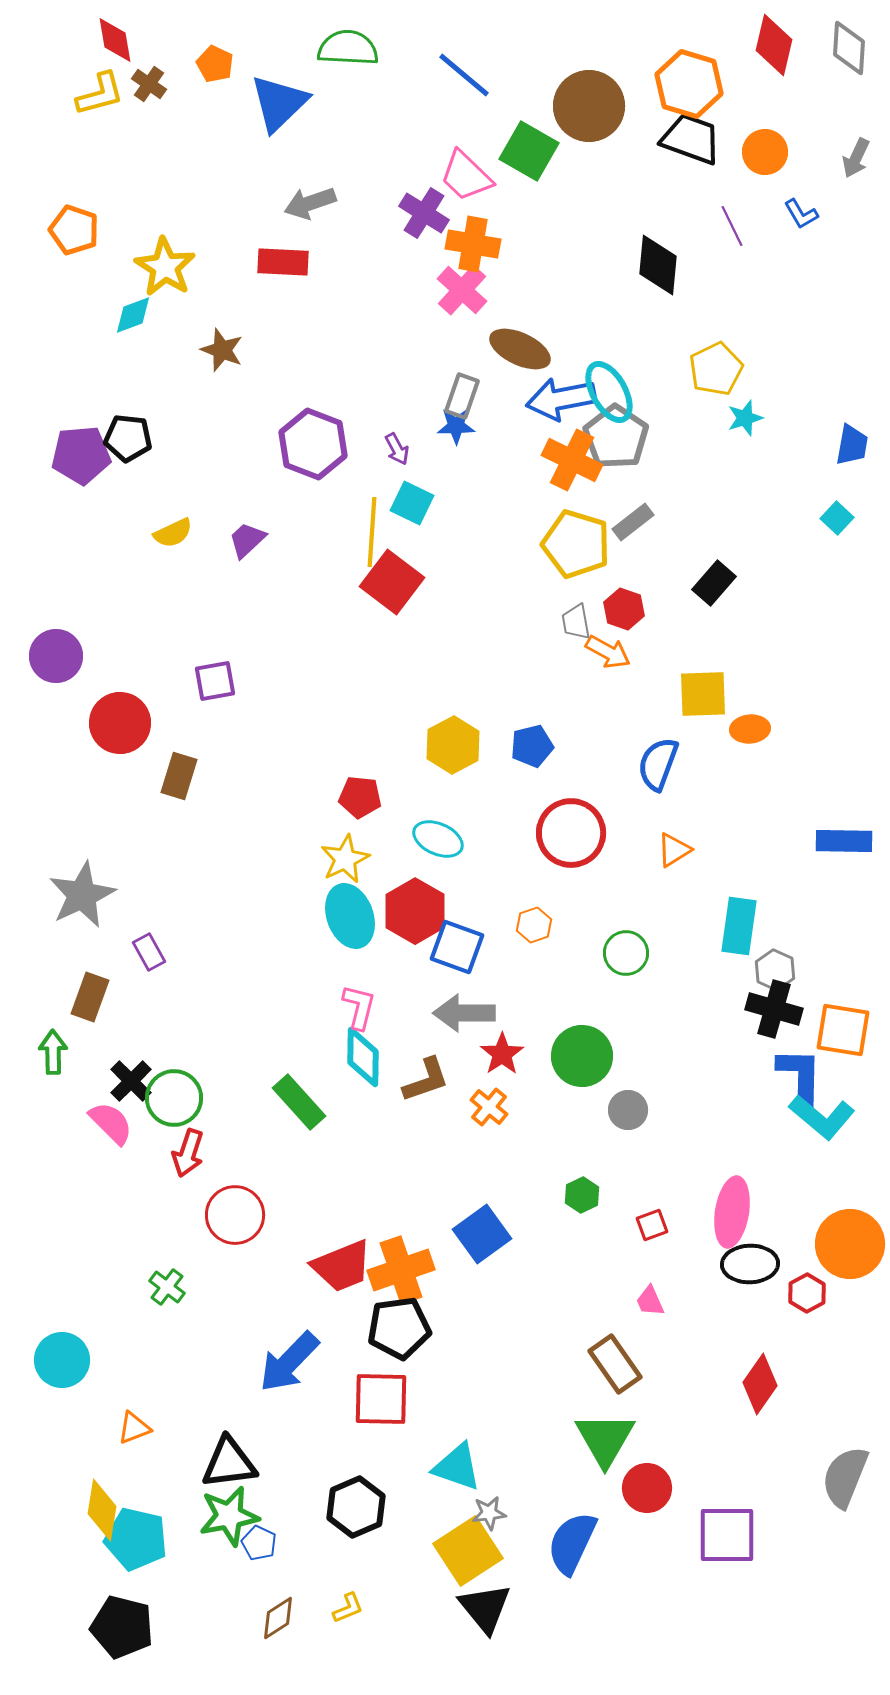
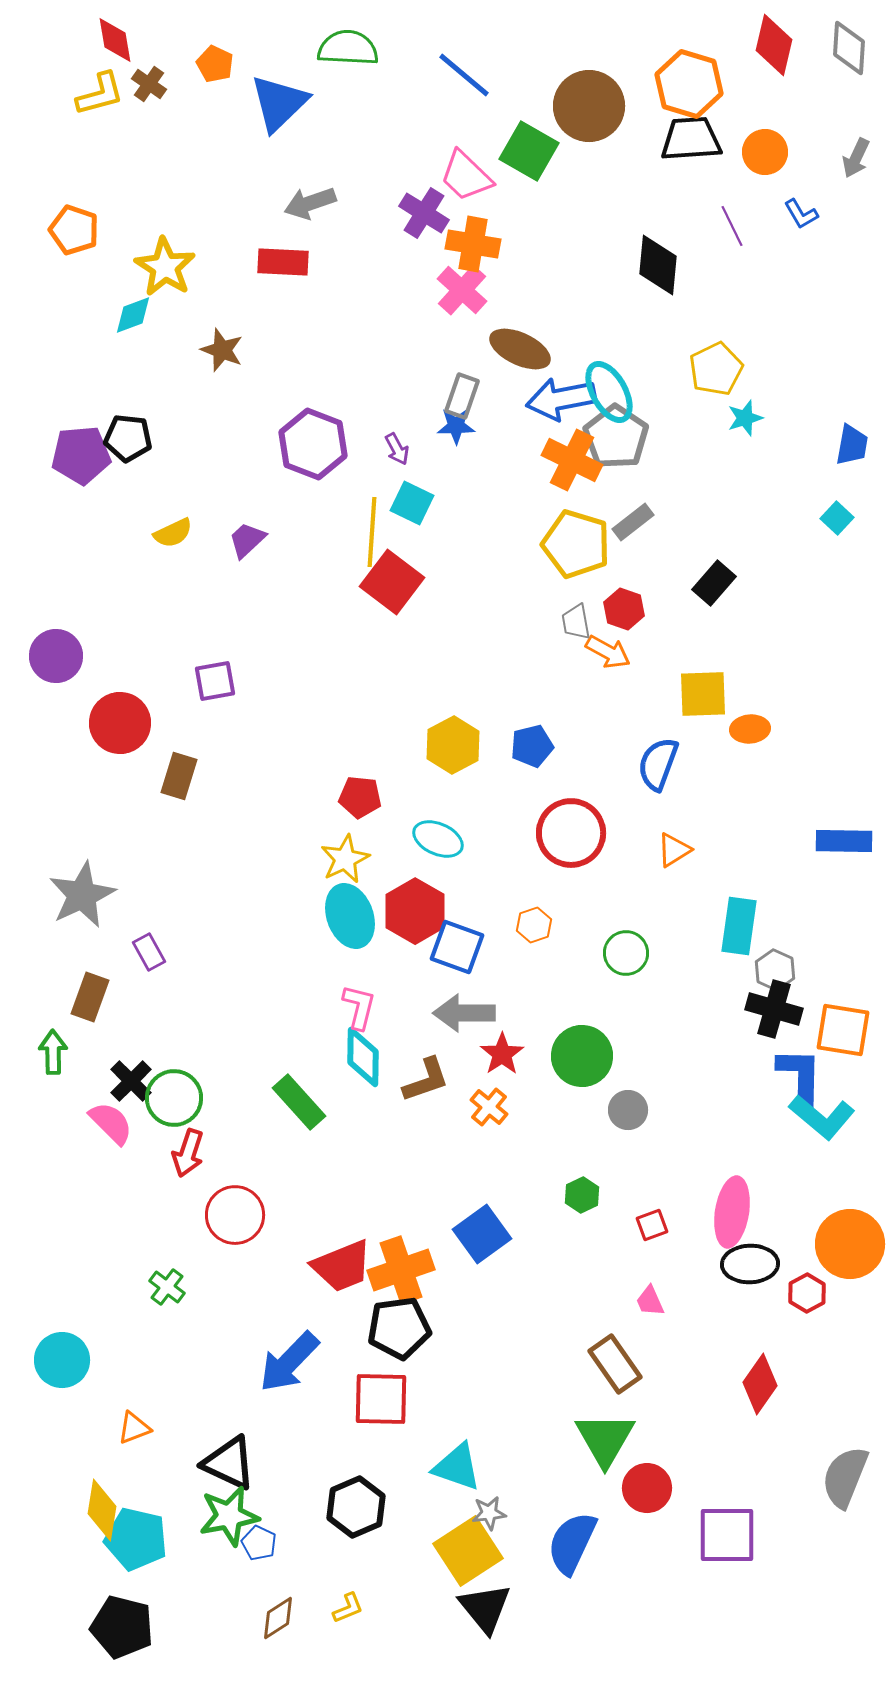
black trapezoid at (691, 139): rotated 24 degrees counterclockwise
black triangle at (229, 1463): rotated 32 degrees clockwise
